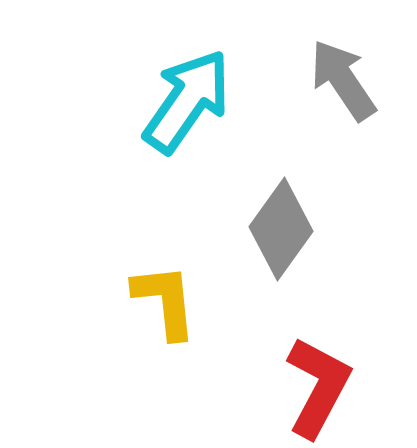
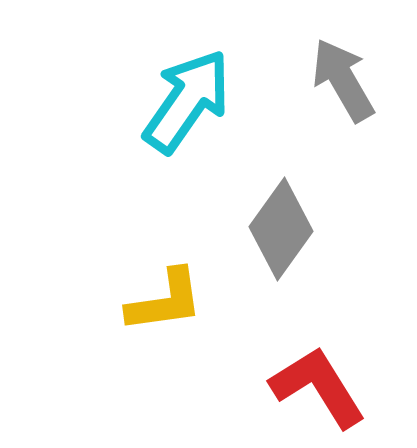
gray arrow: rotated 4 degrees clockwise
yellow L-shape: rotated 88 degrees clockwise
red L-shape: rotated 60 degrees counterclockwise
